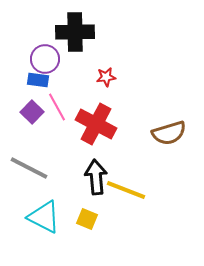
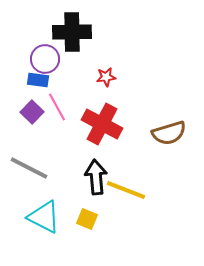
black cross: moved 3 px left
red cross: moved 6 px right
